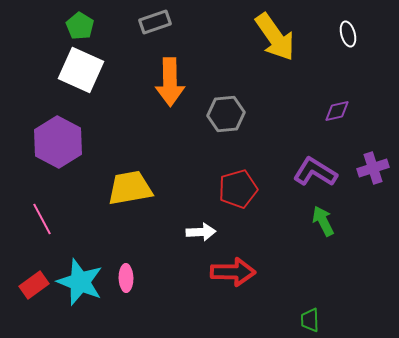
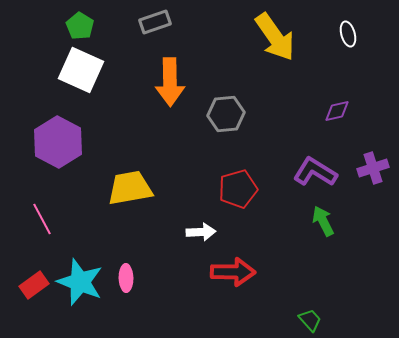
green trapezoid: rotated 140 degrees clockwise
